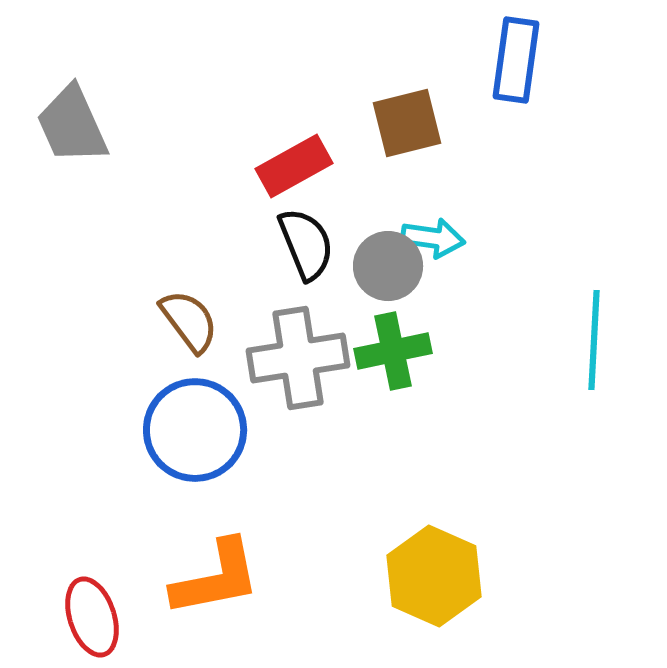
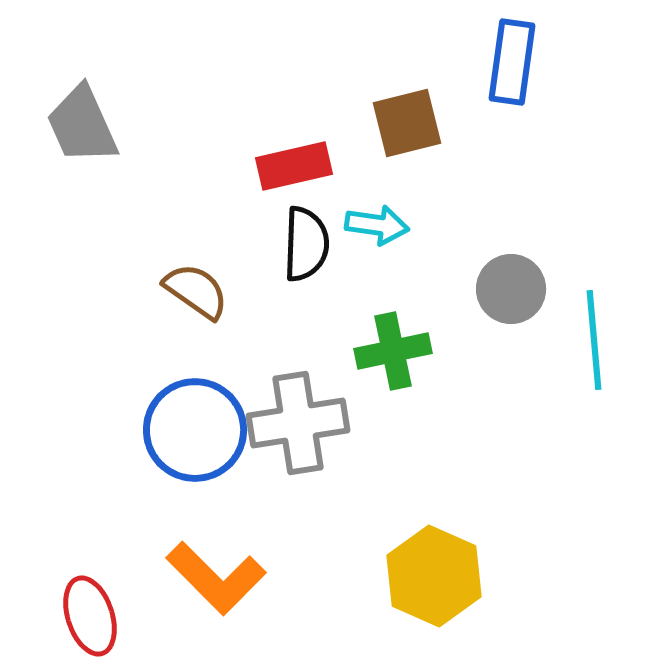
blue rectangle: moved 4 px left, 2 px down
gray trapezoid: moved 10 px right
red rectangle: rotated 16 degrees clockwise
cyan arrow: moved 56 px left, 13 px up
black semicircle: rotated 24 degrees clockwise
gray circle: moved 123 px right, 23 px down
brown semicircle: moved 7 px right, 30 px up; rotated 18 degrees counterclockwise
cyan line: rotated 8 degrees counterclockwise
gray cross: moved 65 px down
orange L-shape: rotated 56 degrees clockwise
red ellipse: moved 2 px left, 1 px up
